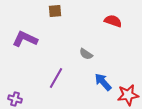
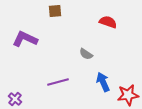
red semicircle: moved 5 px left, 1 px down
purple line: moved 2 px right, 4 px down; rotated 45 degrees clockwise
blue arrow: rotated 18 degrees clockwise
purple cross: rotated 24 degrees clockwise
